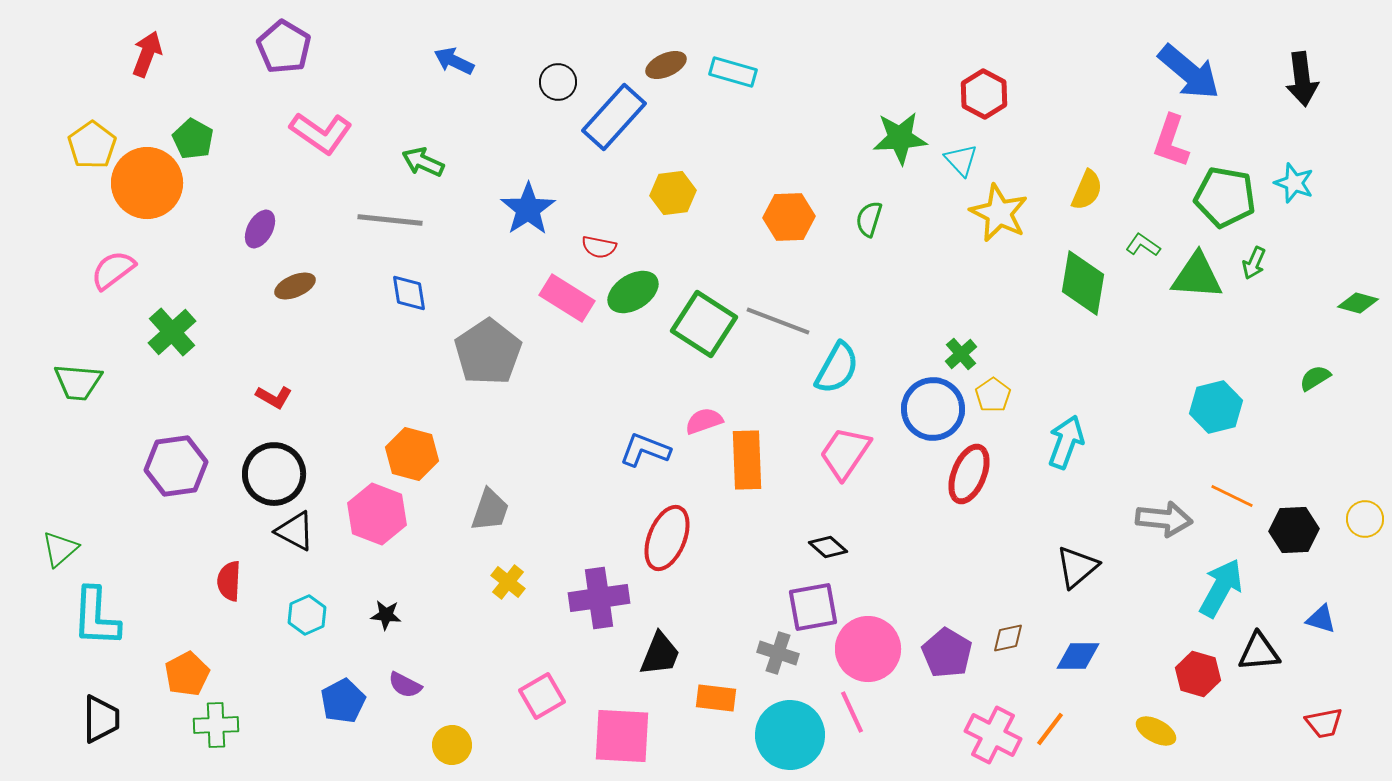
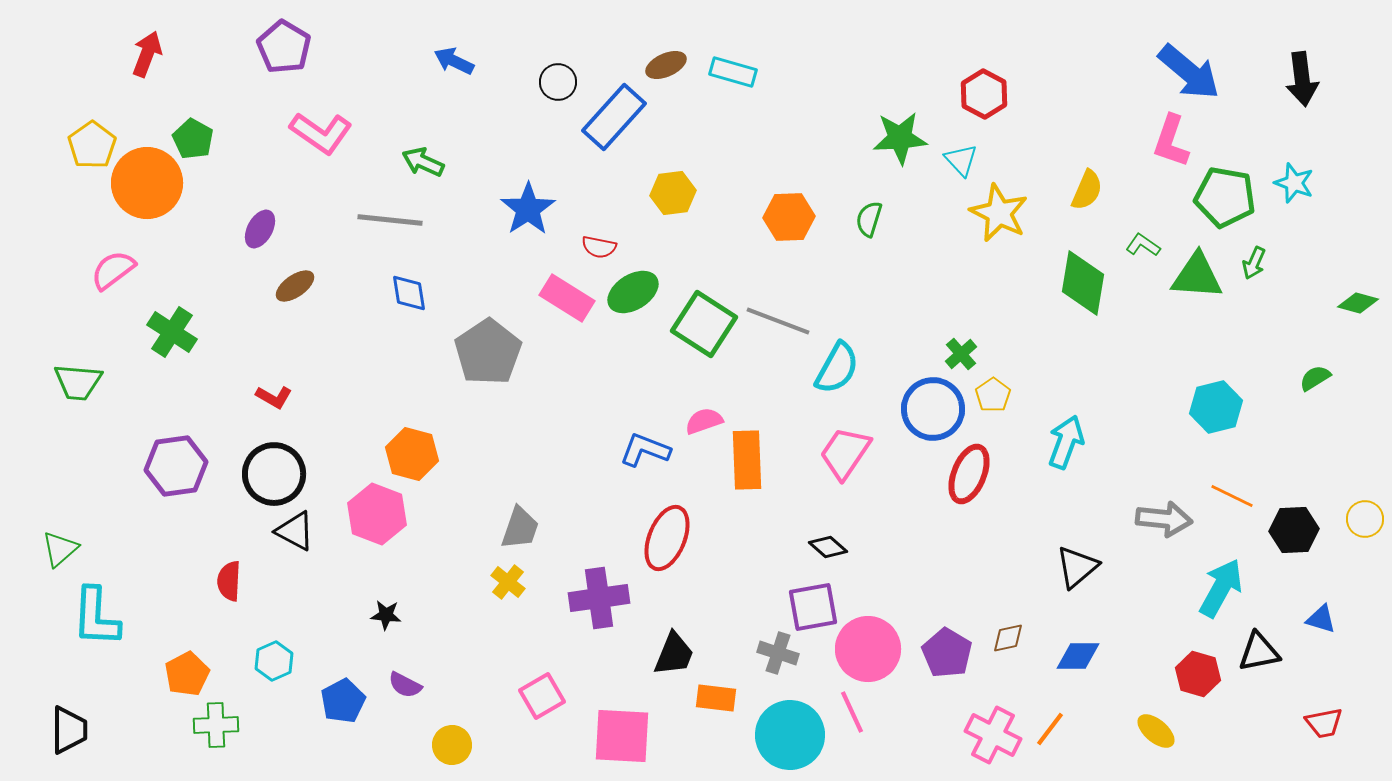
brown ellipse at (295, 286): rotated 12 degrees counterclockwise
green cross at (172, 332): rotated 15 degrees counterclockwise
gray trapezoid at (490, 510): moved 30 px right, 18 px down
cyan hexagon at (307, 615): moved 33 px left, 46 px down
black triangle at (1259, 652): rotated 6 degrees counterclockwise
black trapezoid at (660, 654): moved 14 px right
black trapezoid at (101, 719): moved 32 px left, 11 px down
yellow ellipse at (1156, 731): rotated 12 degrees clockwise
